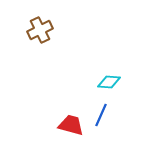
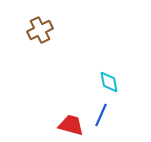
cyan diamond: rotated 75 degrees clockwise
